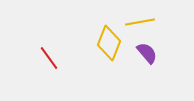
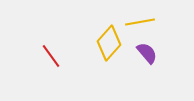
yellow diamond: rotated 20 degrees clockwise
red line: moved 2 px right, 2 px up
